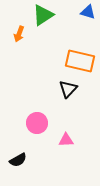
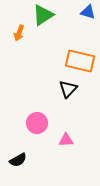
orange arrow: moved 1 px up
